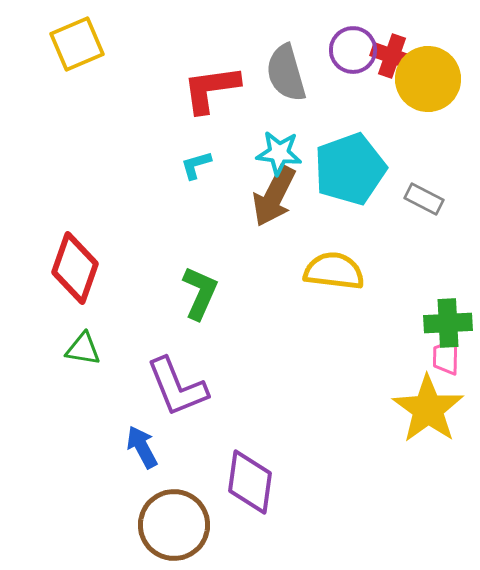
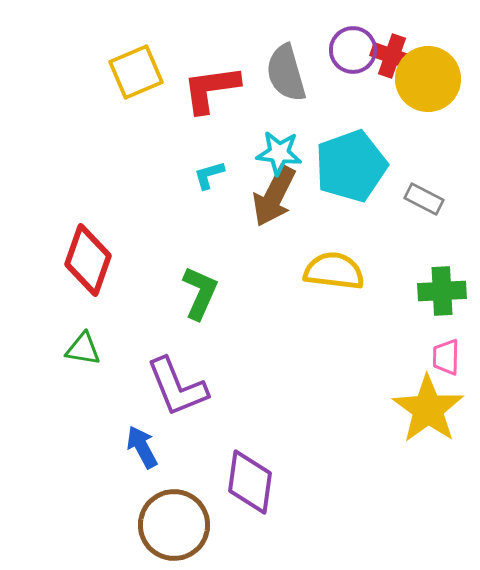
yellow square: moved 59 px right, 28 px down
cyan L-shape: moved 13 px right, 10 px down
cyan pentagon: moved 1 px right, 3 px up
red diamond: moved 13 px right, 8 px up
green cross: moved 6 px left, 32 px up
